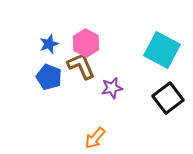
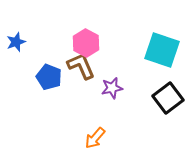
blue star: moved 33 px left, 2 px up
cyan square: rotated 9 degrees counterclockwise
